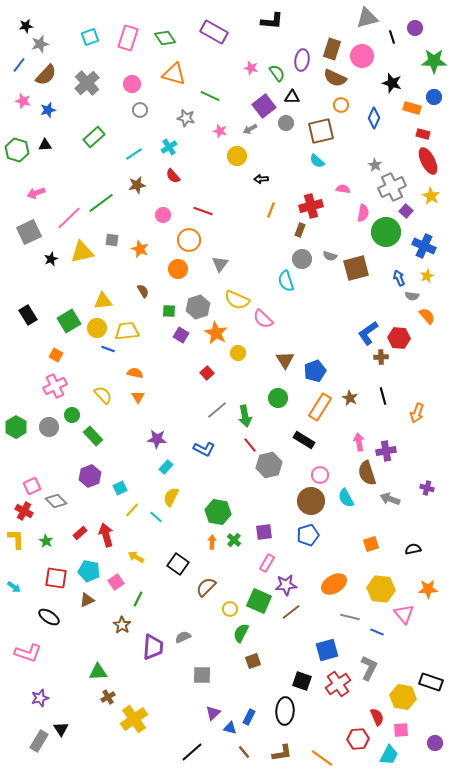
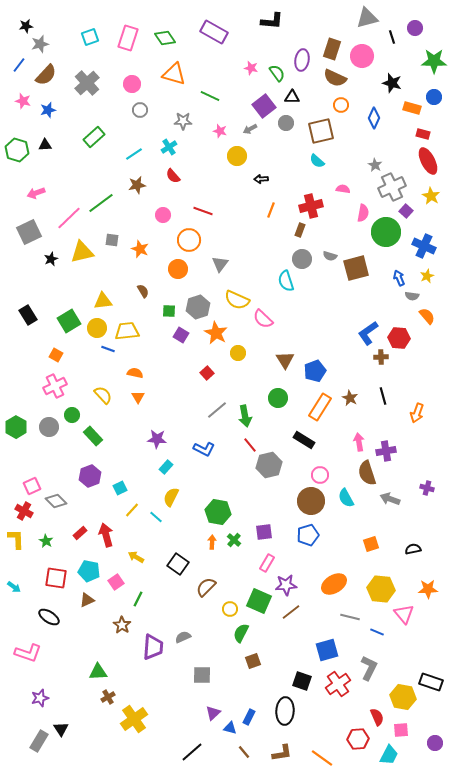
gray star at (186, 118): moved 3 px left, 3 px down; rotated 12 degrees counterclockwise
